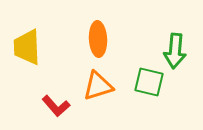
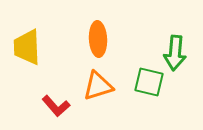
green arrow: moved 2 px down
